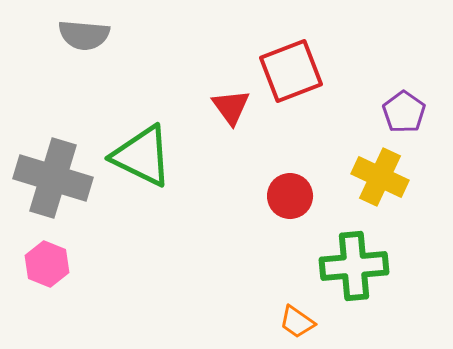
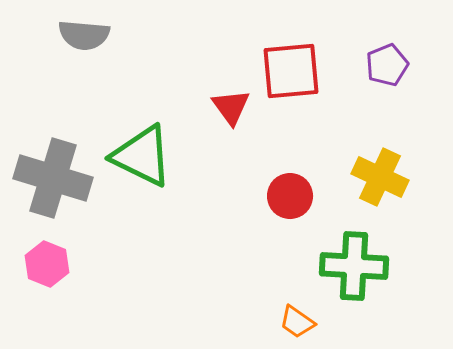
red square: rotated 16 degrees clockwise
purple pentagon: moved 17 px left, 47 px up; rotated 15 degrees clockwise
green cross: rotated 8 degrees clockwise
